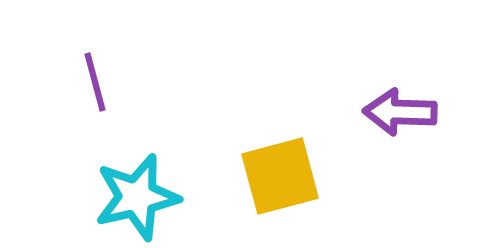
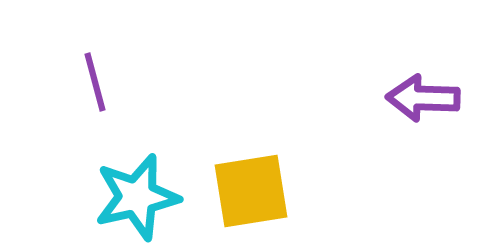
purple arrow: moved 23 px right, 14 px up
yellow square: moved 29 px left, 15 px down; rotated 6 degrees clockwise
